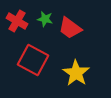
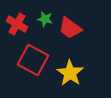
red cross: moved 3 px down
yellow star: moved 6 px left
